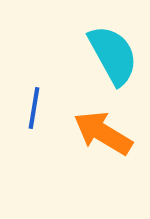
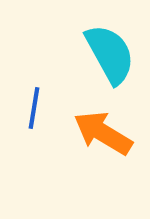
cyan semicircle: moved 3 px left, 1 px up
